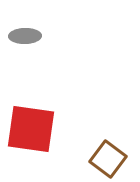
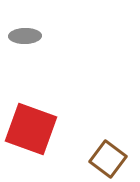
red square: rotated 12 degrees clockwise
